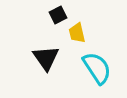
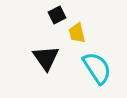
black square: moved 1 px left
